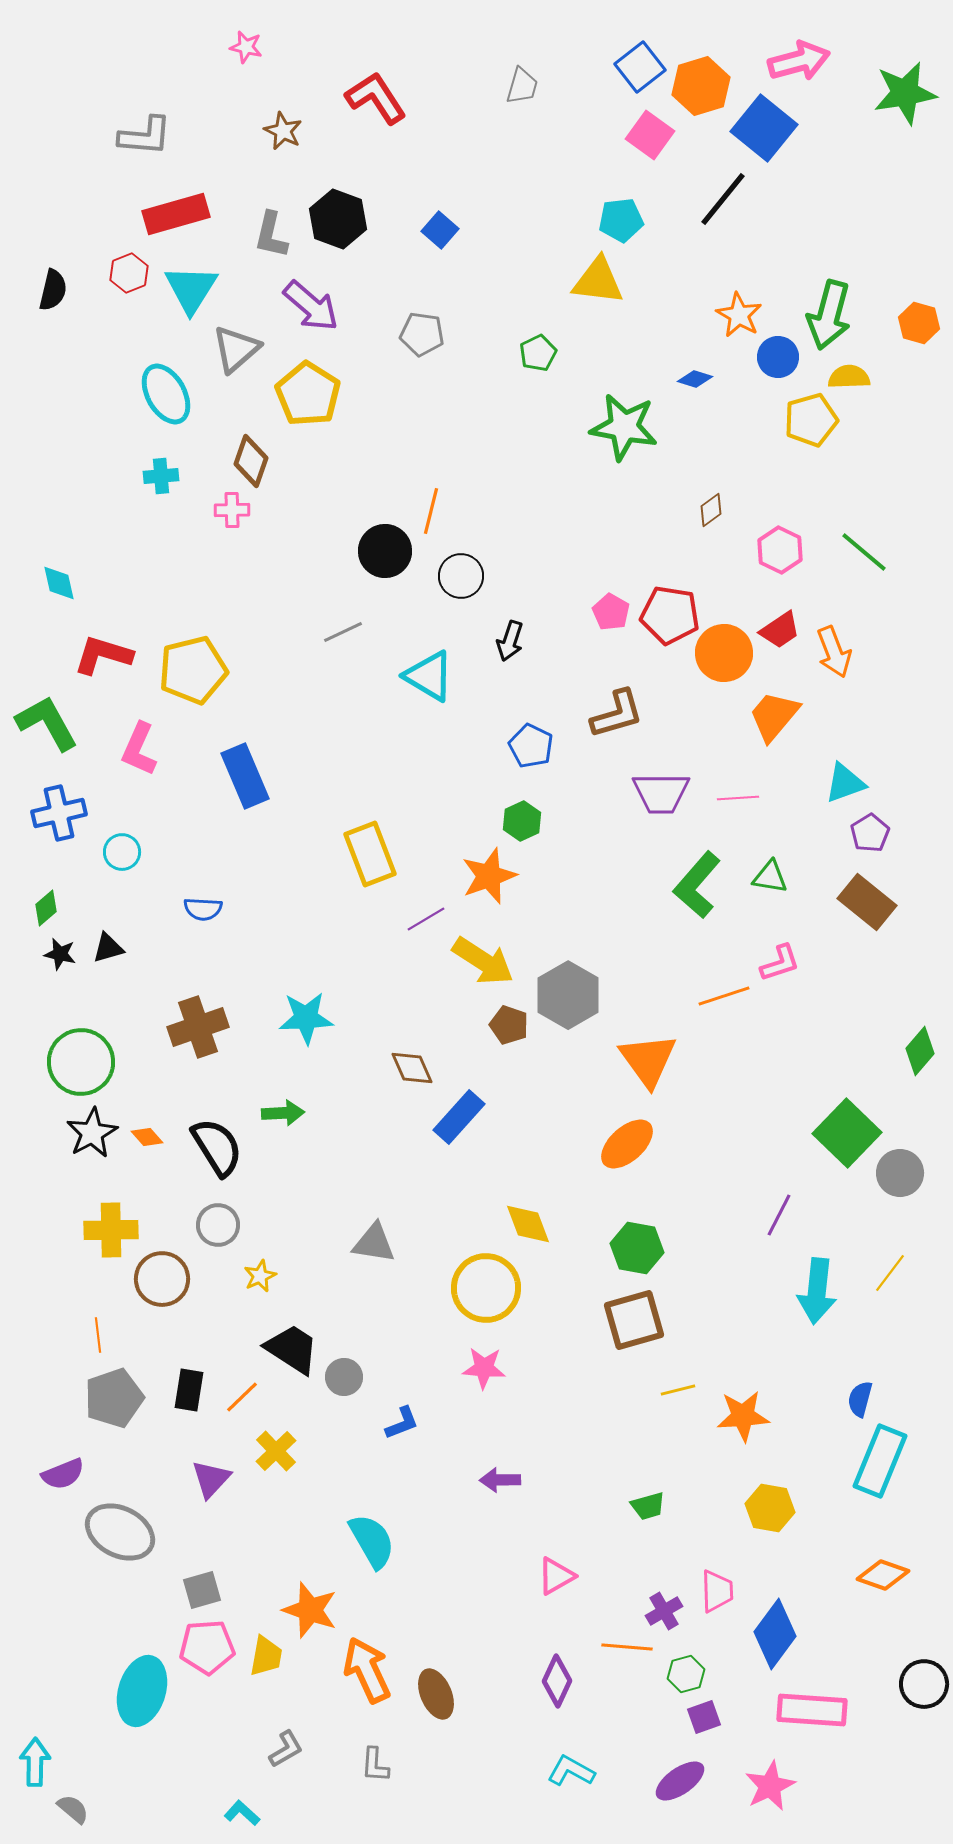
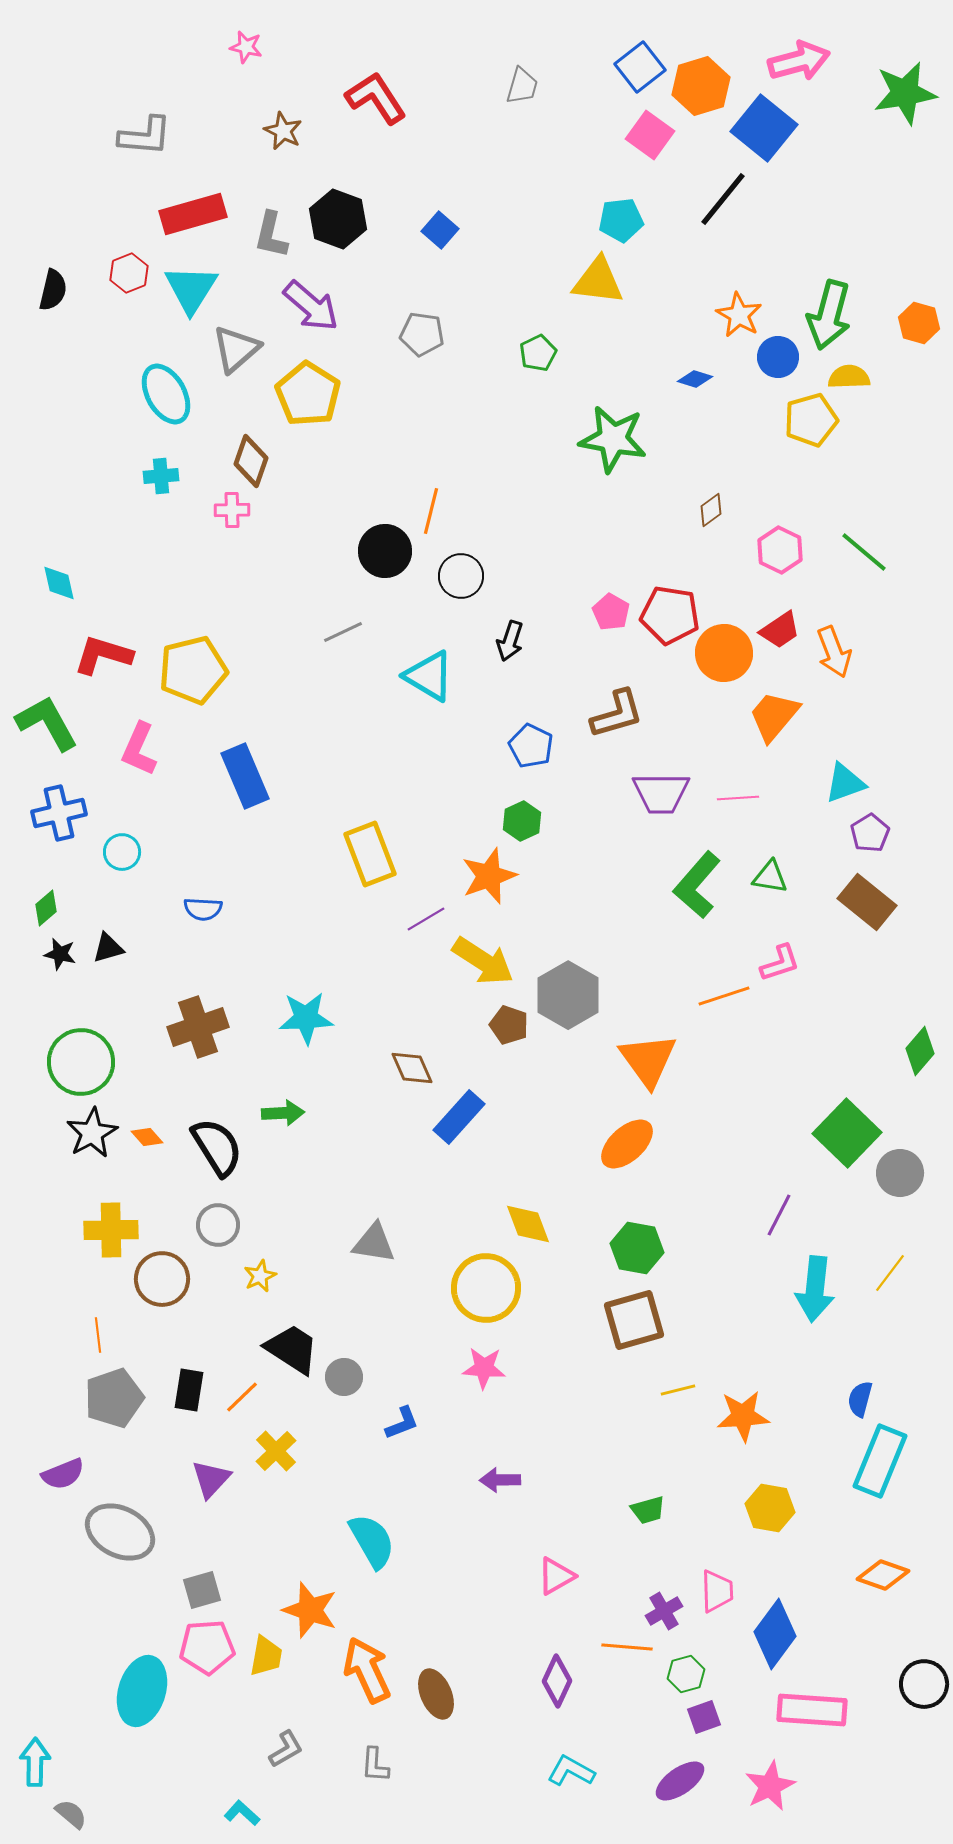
red rectangle at (176, 214): moved 17 px right
green star at (624, 427): moved 11 px left, 12 px down
cyan arrow at (817, 1291): moved 2 px left, 2 px up
green trapezoid at (648, 1506): moved 4 px down
gray semicircle at (73, 1809): moved 2 px left, 5 px down
